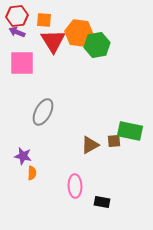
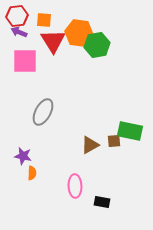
purple arrow: moved 2 px right
pink square: moved 3 px right, 2 px up
